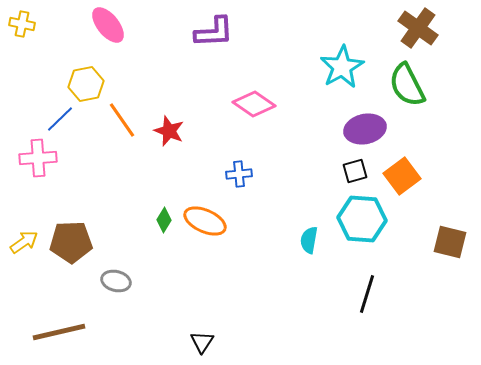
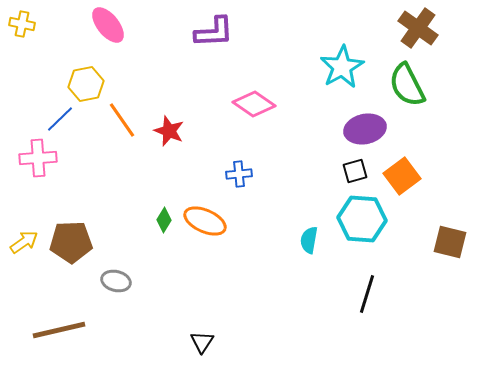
brown line: moved 2 px up
